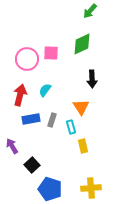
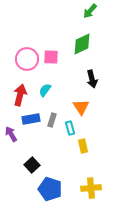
pink square: moved 4 px down
black arrow: rotated 12 degrees counterclockwise
cyan rectangle: moved 1 px left, 1 px down
purple arrow: moved 1 px left, 12 px up
